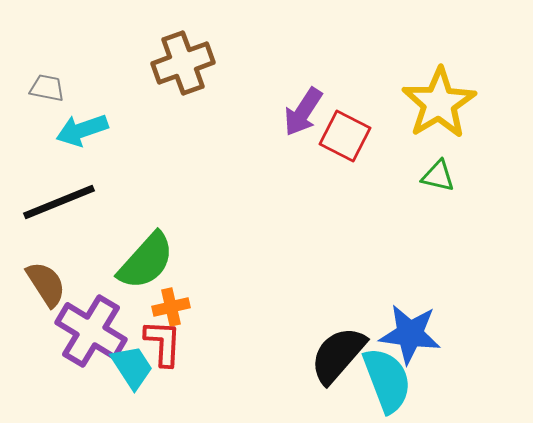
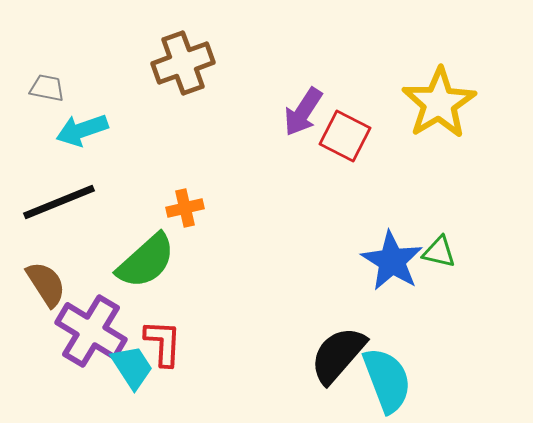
green triangle: moved 1 px right, 76 px down
green semicircle: rotated 6 degrees clockwise
orange cross: moved 14 px right, 99 px up
blue star: moved 18 px left, 73 px up; rotated 24 degrees clockwise
